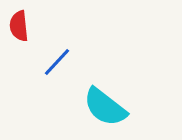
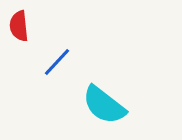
cyan semicircle: moved 1 px left, 2 px up
